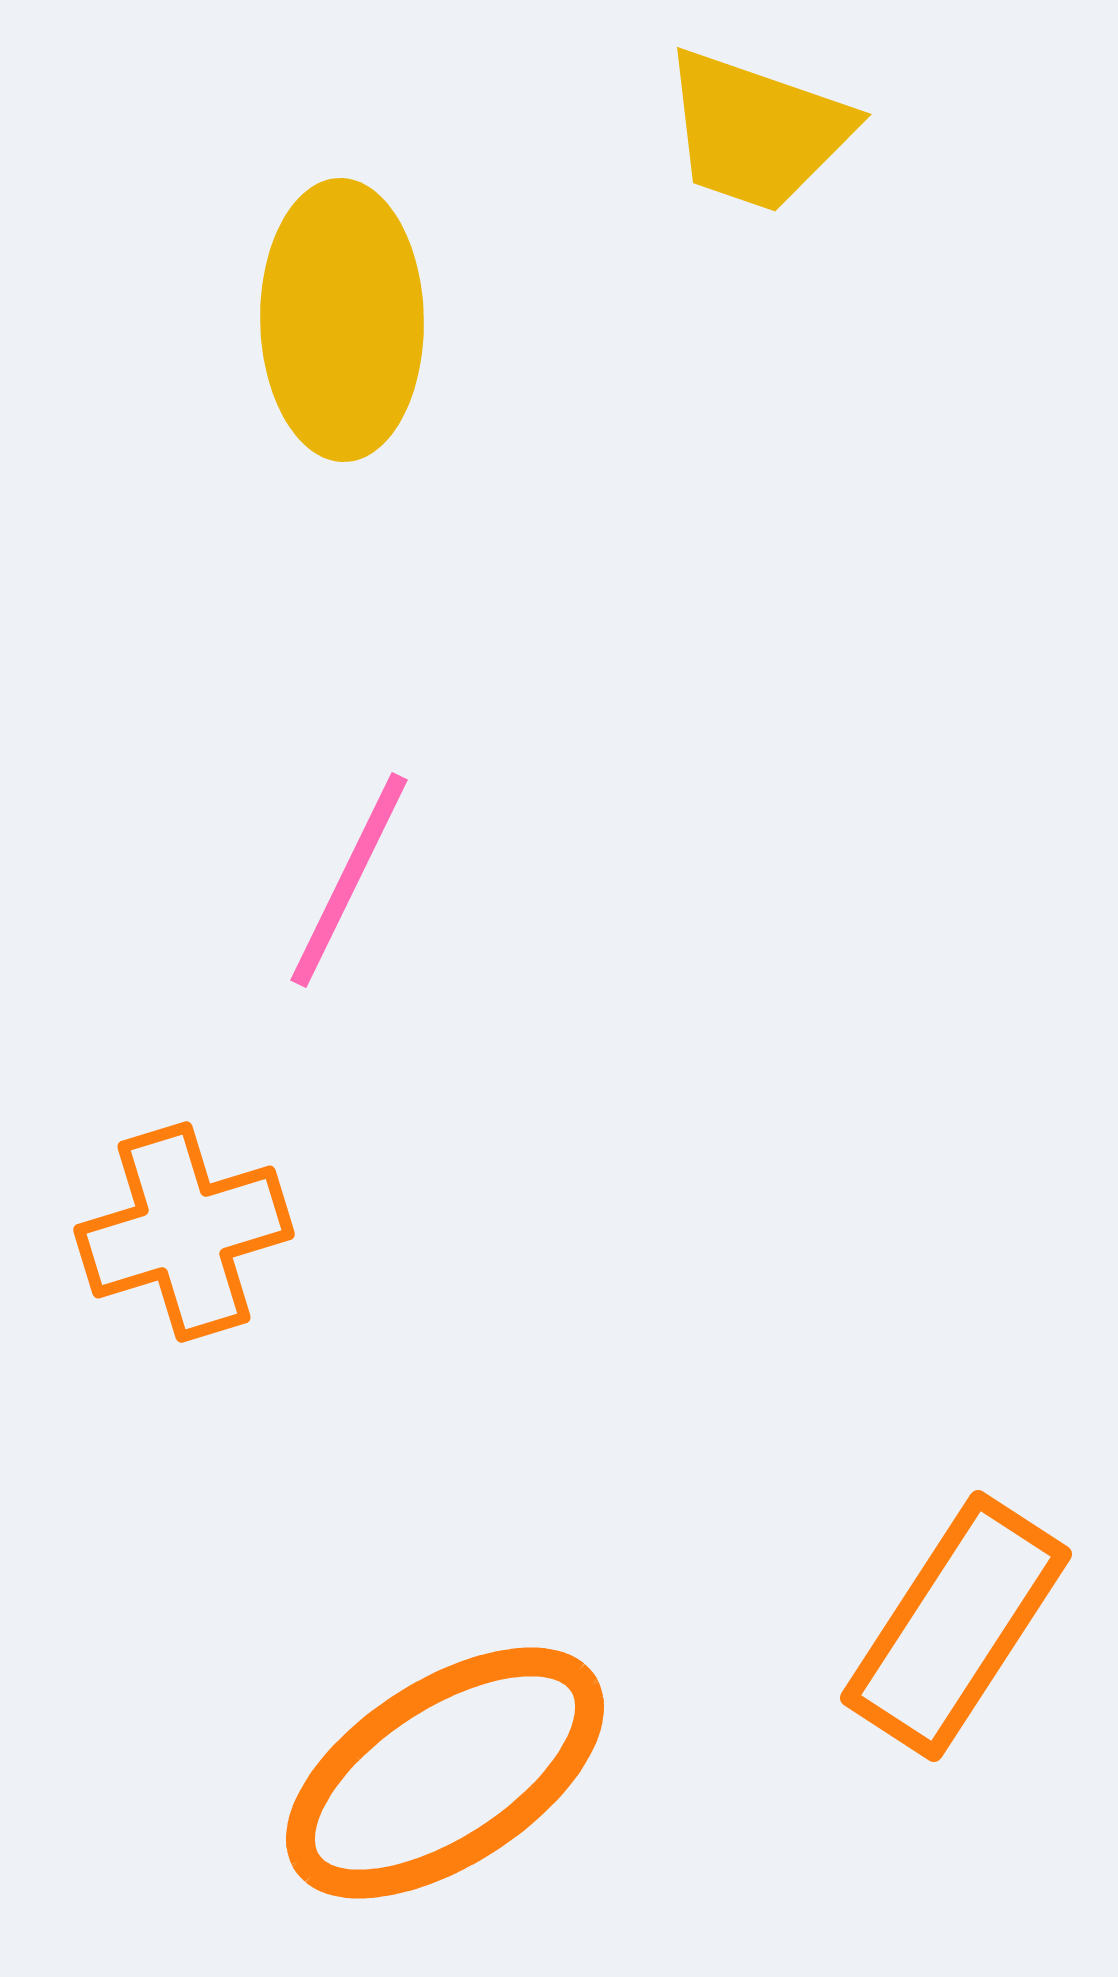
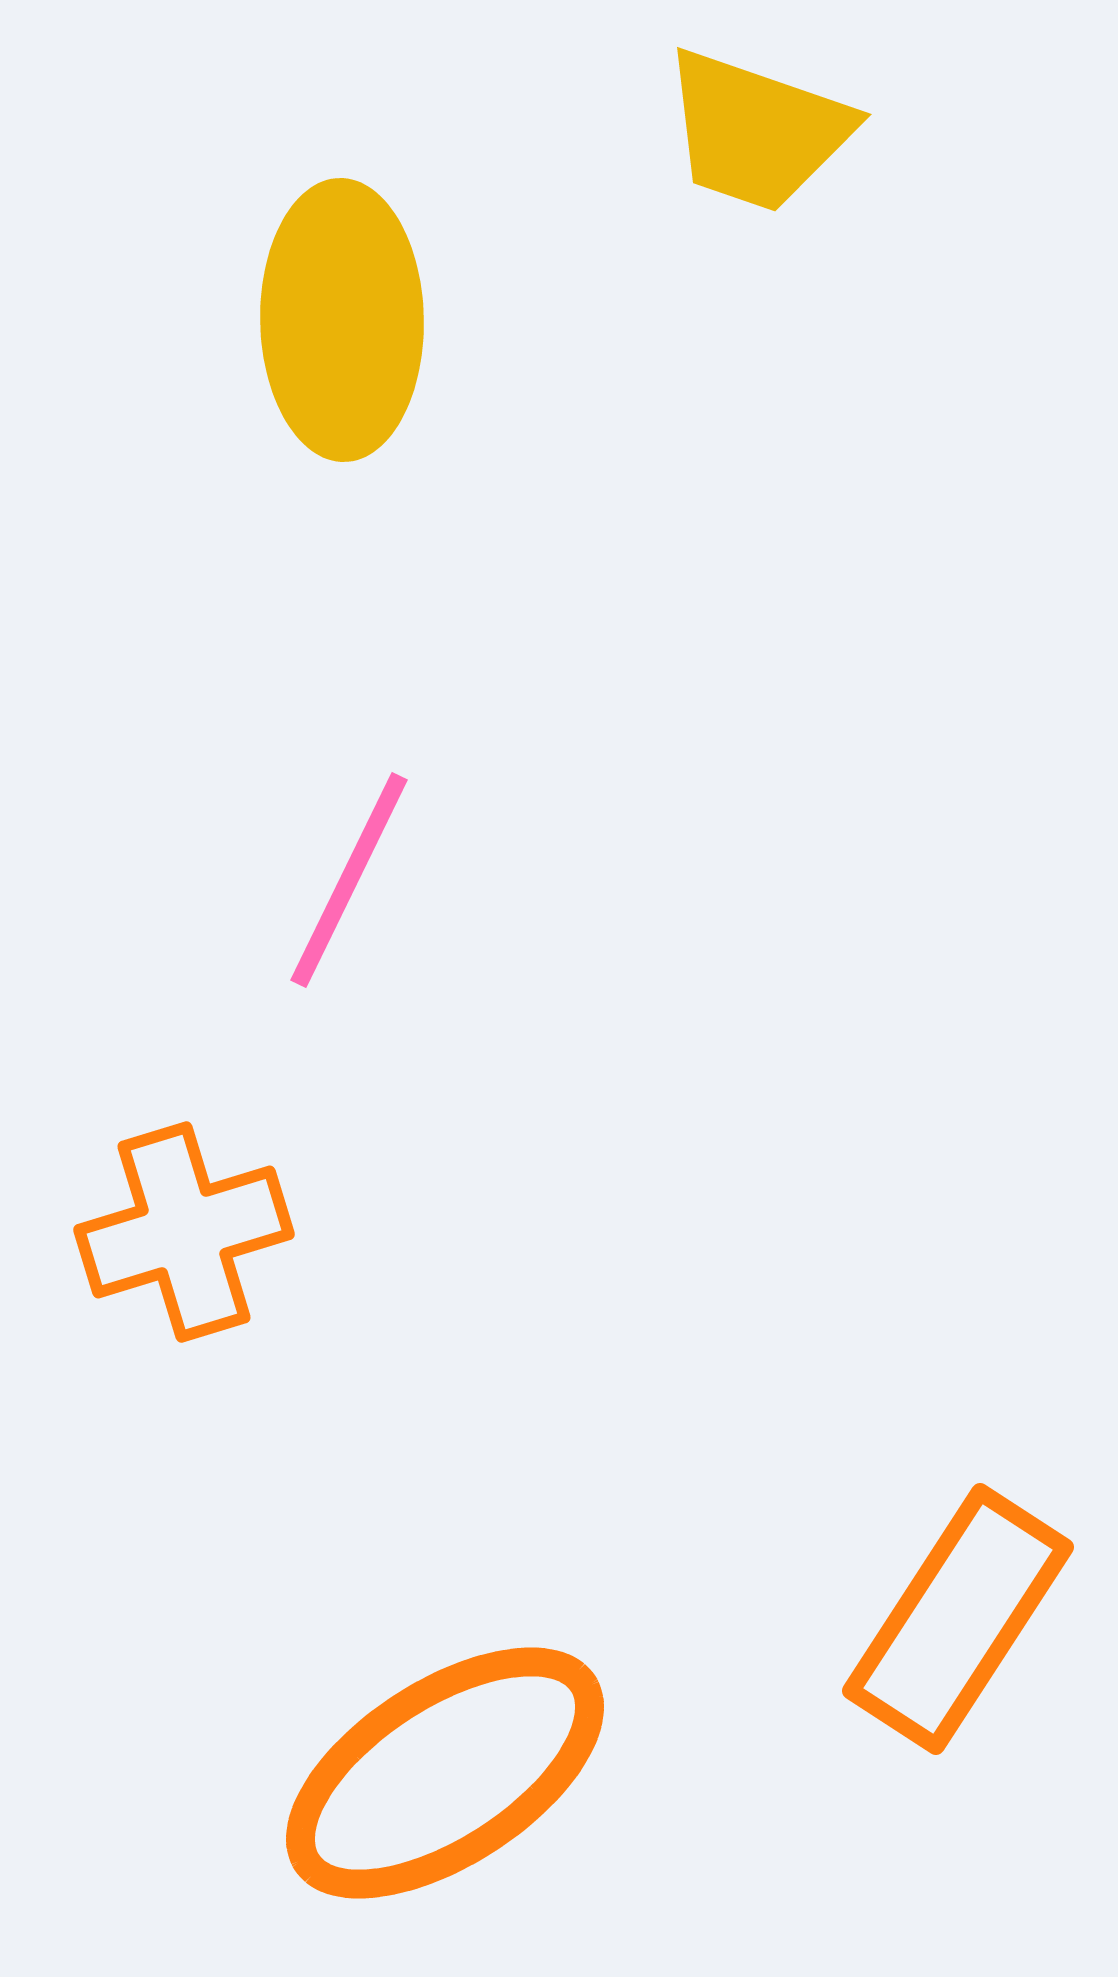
orange rectangle: moved 2 px right, 7 px up
